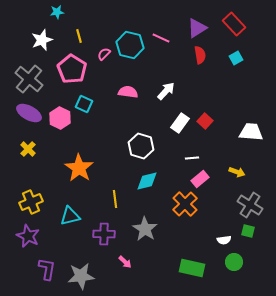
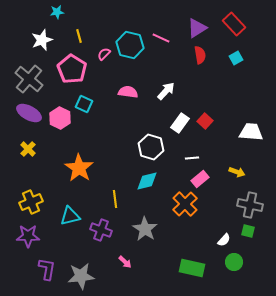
white hexagon at (141, 146): moved 10 px right, 1 px down
gray cross at (250, 205): rotated 20 degrees counterclockwise
purple cross at (104, 234): moved 3 px left, 4 px up; rotated 20 degrees clockwise
purple star at (28, 236): rotated 25 degrees counterclockwise
white semicircle at (224, 240): rotated 40 degrees counterclockwise
